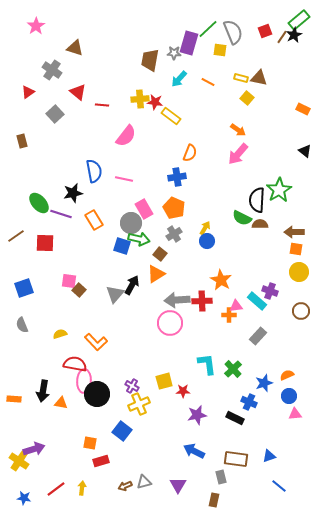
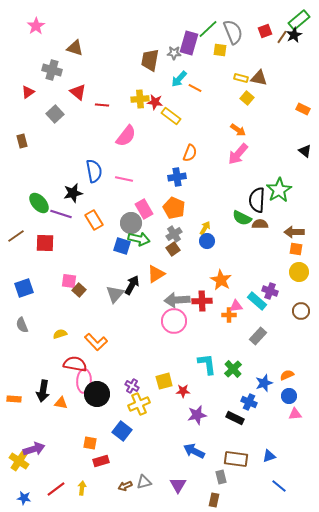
gray cross at (52, 70): rotated 18 degrees counterclockwise
orange line at (208, 82): moved 13 px left, 6 px down
brown square at (160, 254): moved 13 px right, 5 px up; rotated 16 degrees clockwise
pink circle at (170, 323): moved 4 px right, 2 px up
